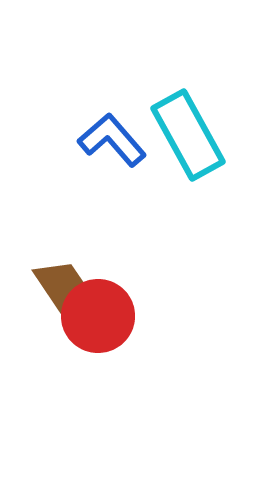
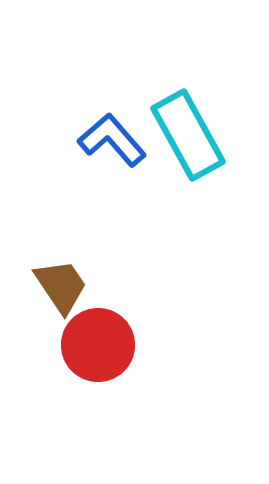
red circle: moved 29 px down
